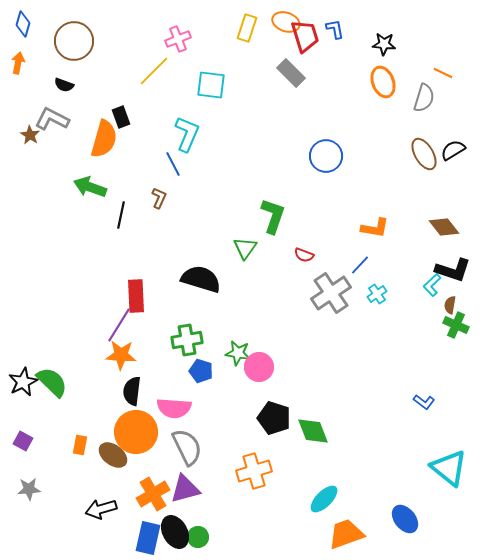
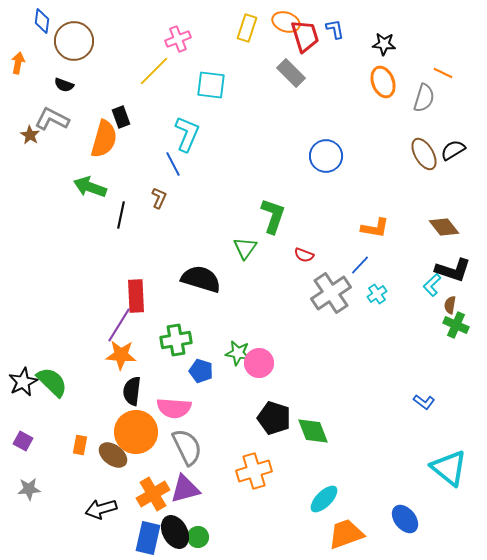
blue diamond at (23, 24): moved 19 px right, 3 px up; rotated 10 degrees counterclockwise
green cross at (187, 340): moved 11 px left
pink circle at (259, 367): moved 4 px up
